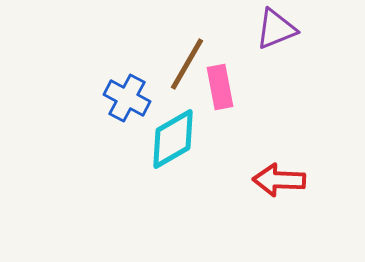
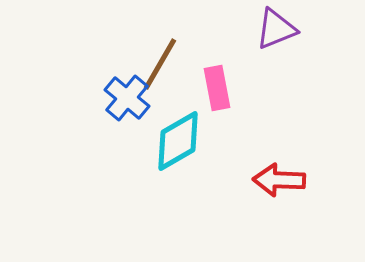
brown line: moved 27 px left
pink rectangle: moved 3 px left, 1 px down
blue cross: rotated 12 degrees clockwise
cyan diamond: moved 5 px right, 2 px down
